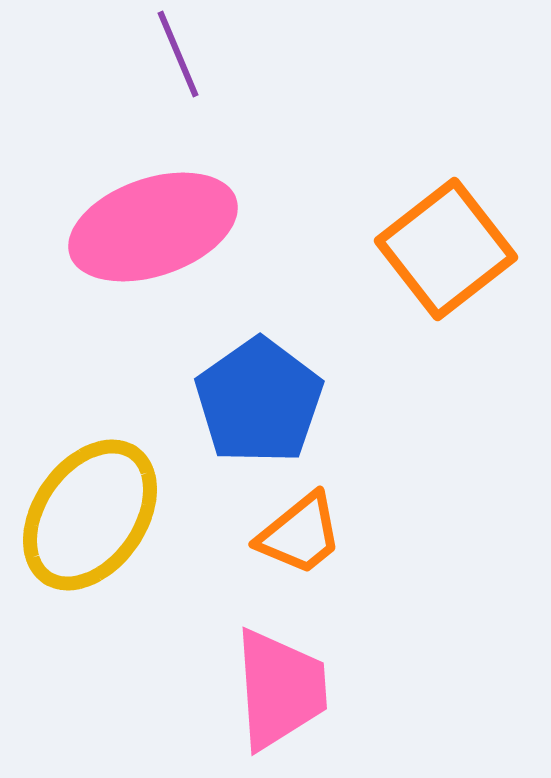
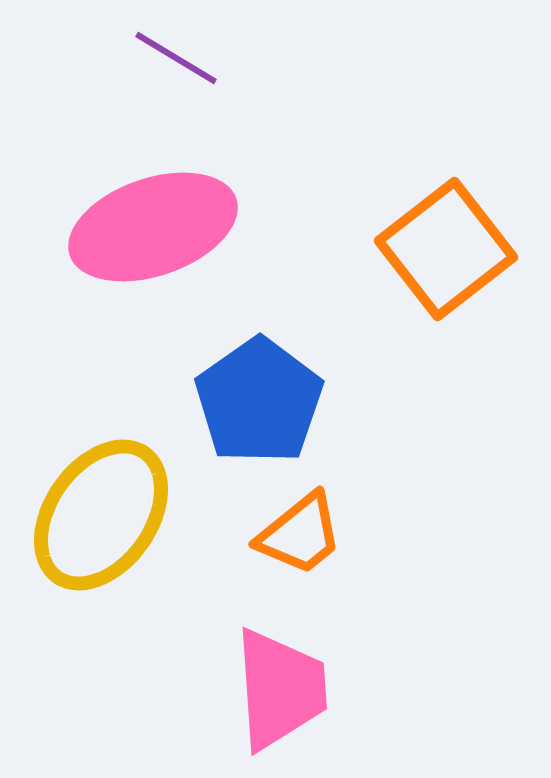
purple line: moved 2 px left, 4 px down; rotated 36 degrees counterclockwise
yellow ellipse: moved 11 px right
